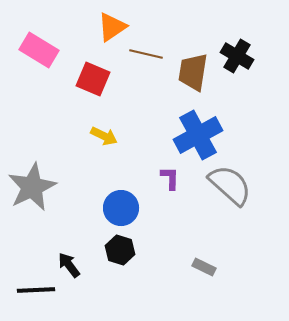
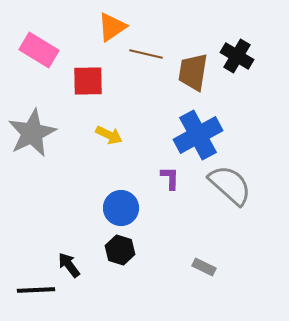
red square: moved 5 px left, 2 px down; rotated 24 degrees counterclockwise
yellow arrow: moved 5 px right, 1 px up
gray star: moved 54 px up
